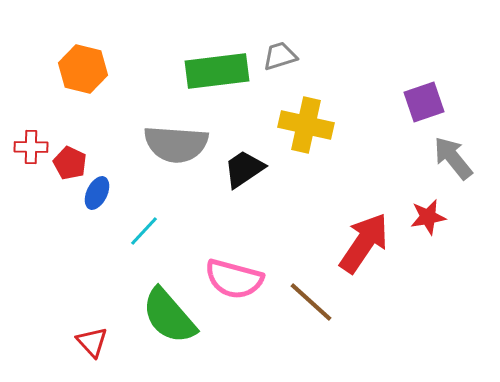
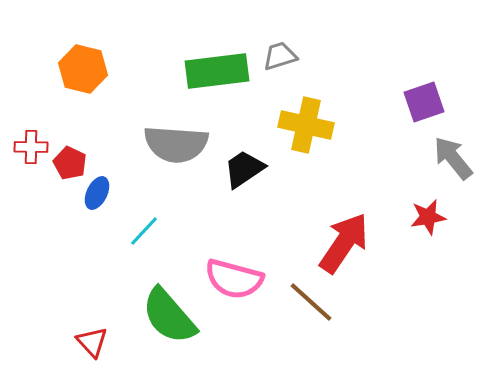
red arrow: moved 20 px left
